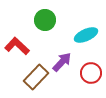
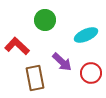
purple arrow: rotated 90 degrees clockwise
brown rectangle: moved 1 px left, 1 px down; rotated 55 degrees counterclockwise
